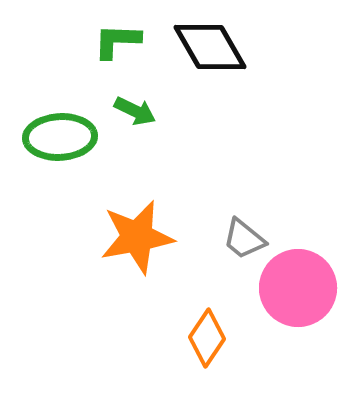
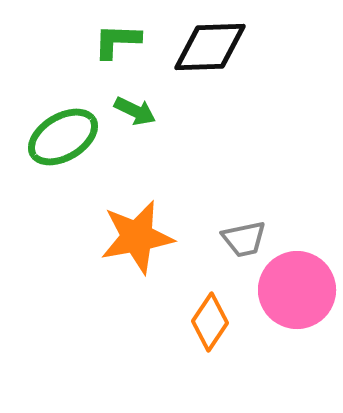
black diamond: rotated 62 degrees counterclockwise
green ellipse: moved 3 px right; rotated 28 degrees counterclockwise
gray trapezoid: rotated 51 degrees counterclockwise
pink circle: moved 1 px left, 2 px down
orange diamond: moved 3 px right, 16 px up
